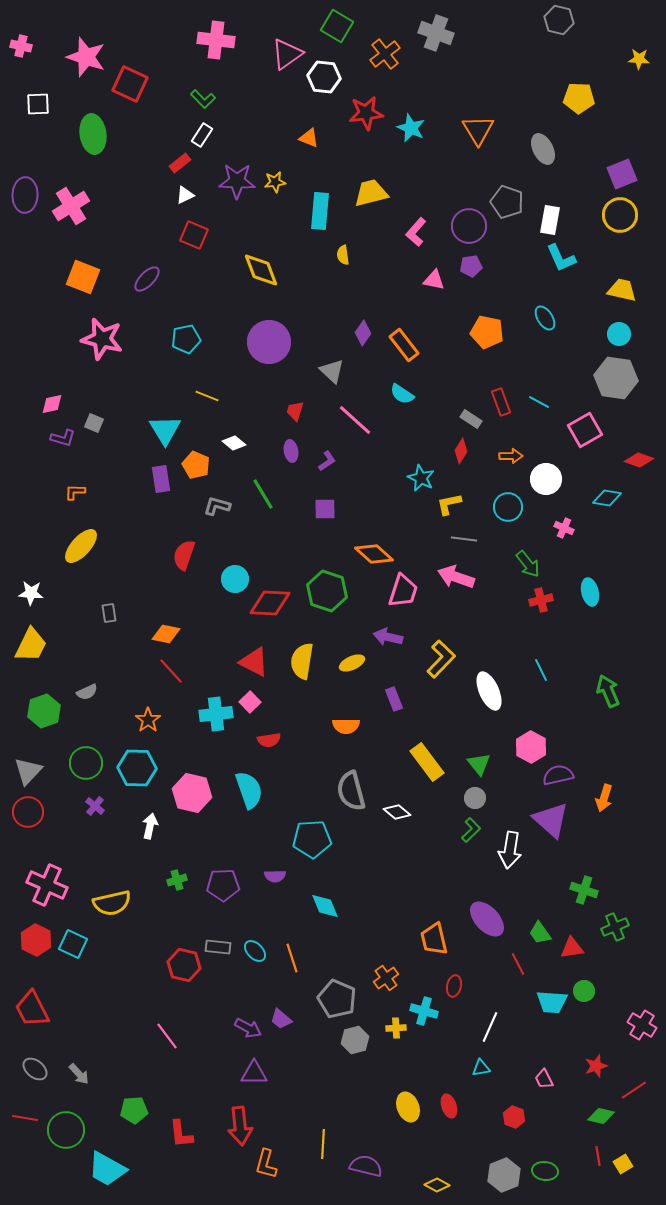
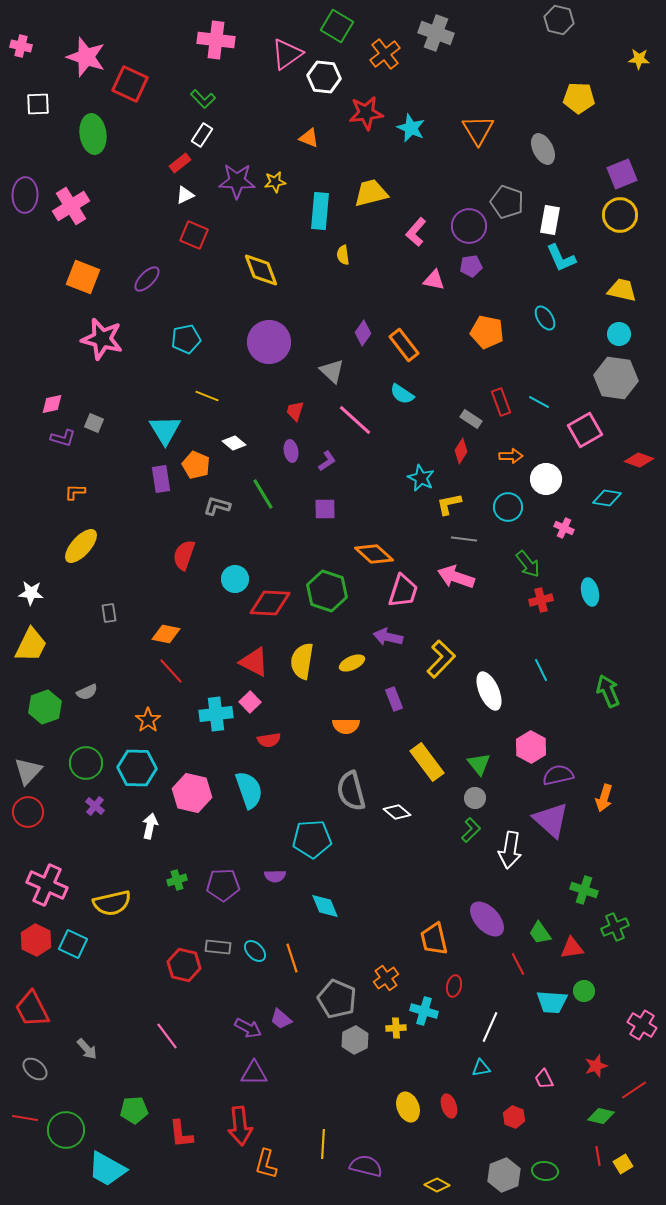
green hexagon at (44, 711): moved 1 px right, 4 px up
gray hexagon at (355, 1040): rotated 12 degrees counterclockwise
gray arrow at (79, 1074): moved 8 px right, 25 px up
